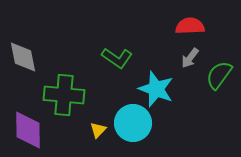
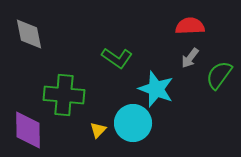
gray diamond: moved 6 px right, 23 px up
